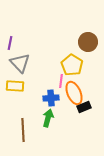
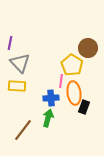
brown circle: moved 6 px down
yellow rectangle: moved 2 px right
orange ellipse: rotated 15 degrees clockwise
black rectangle: rotated 48 degrees counterclockwise
brown line: rotated 40 degrees clockwise
